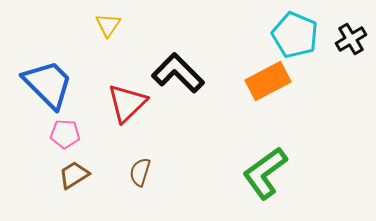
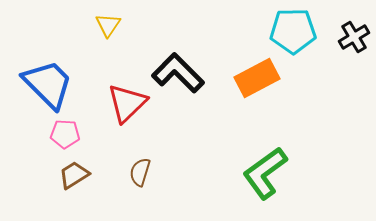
cyan pentagon: moved 2 px left, 4 px up; rotated 24 degrees counterclockwise
black cross: moved 3 px right, 2 px up
orange rectangle: moved 11 px left, 3 px up
